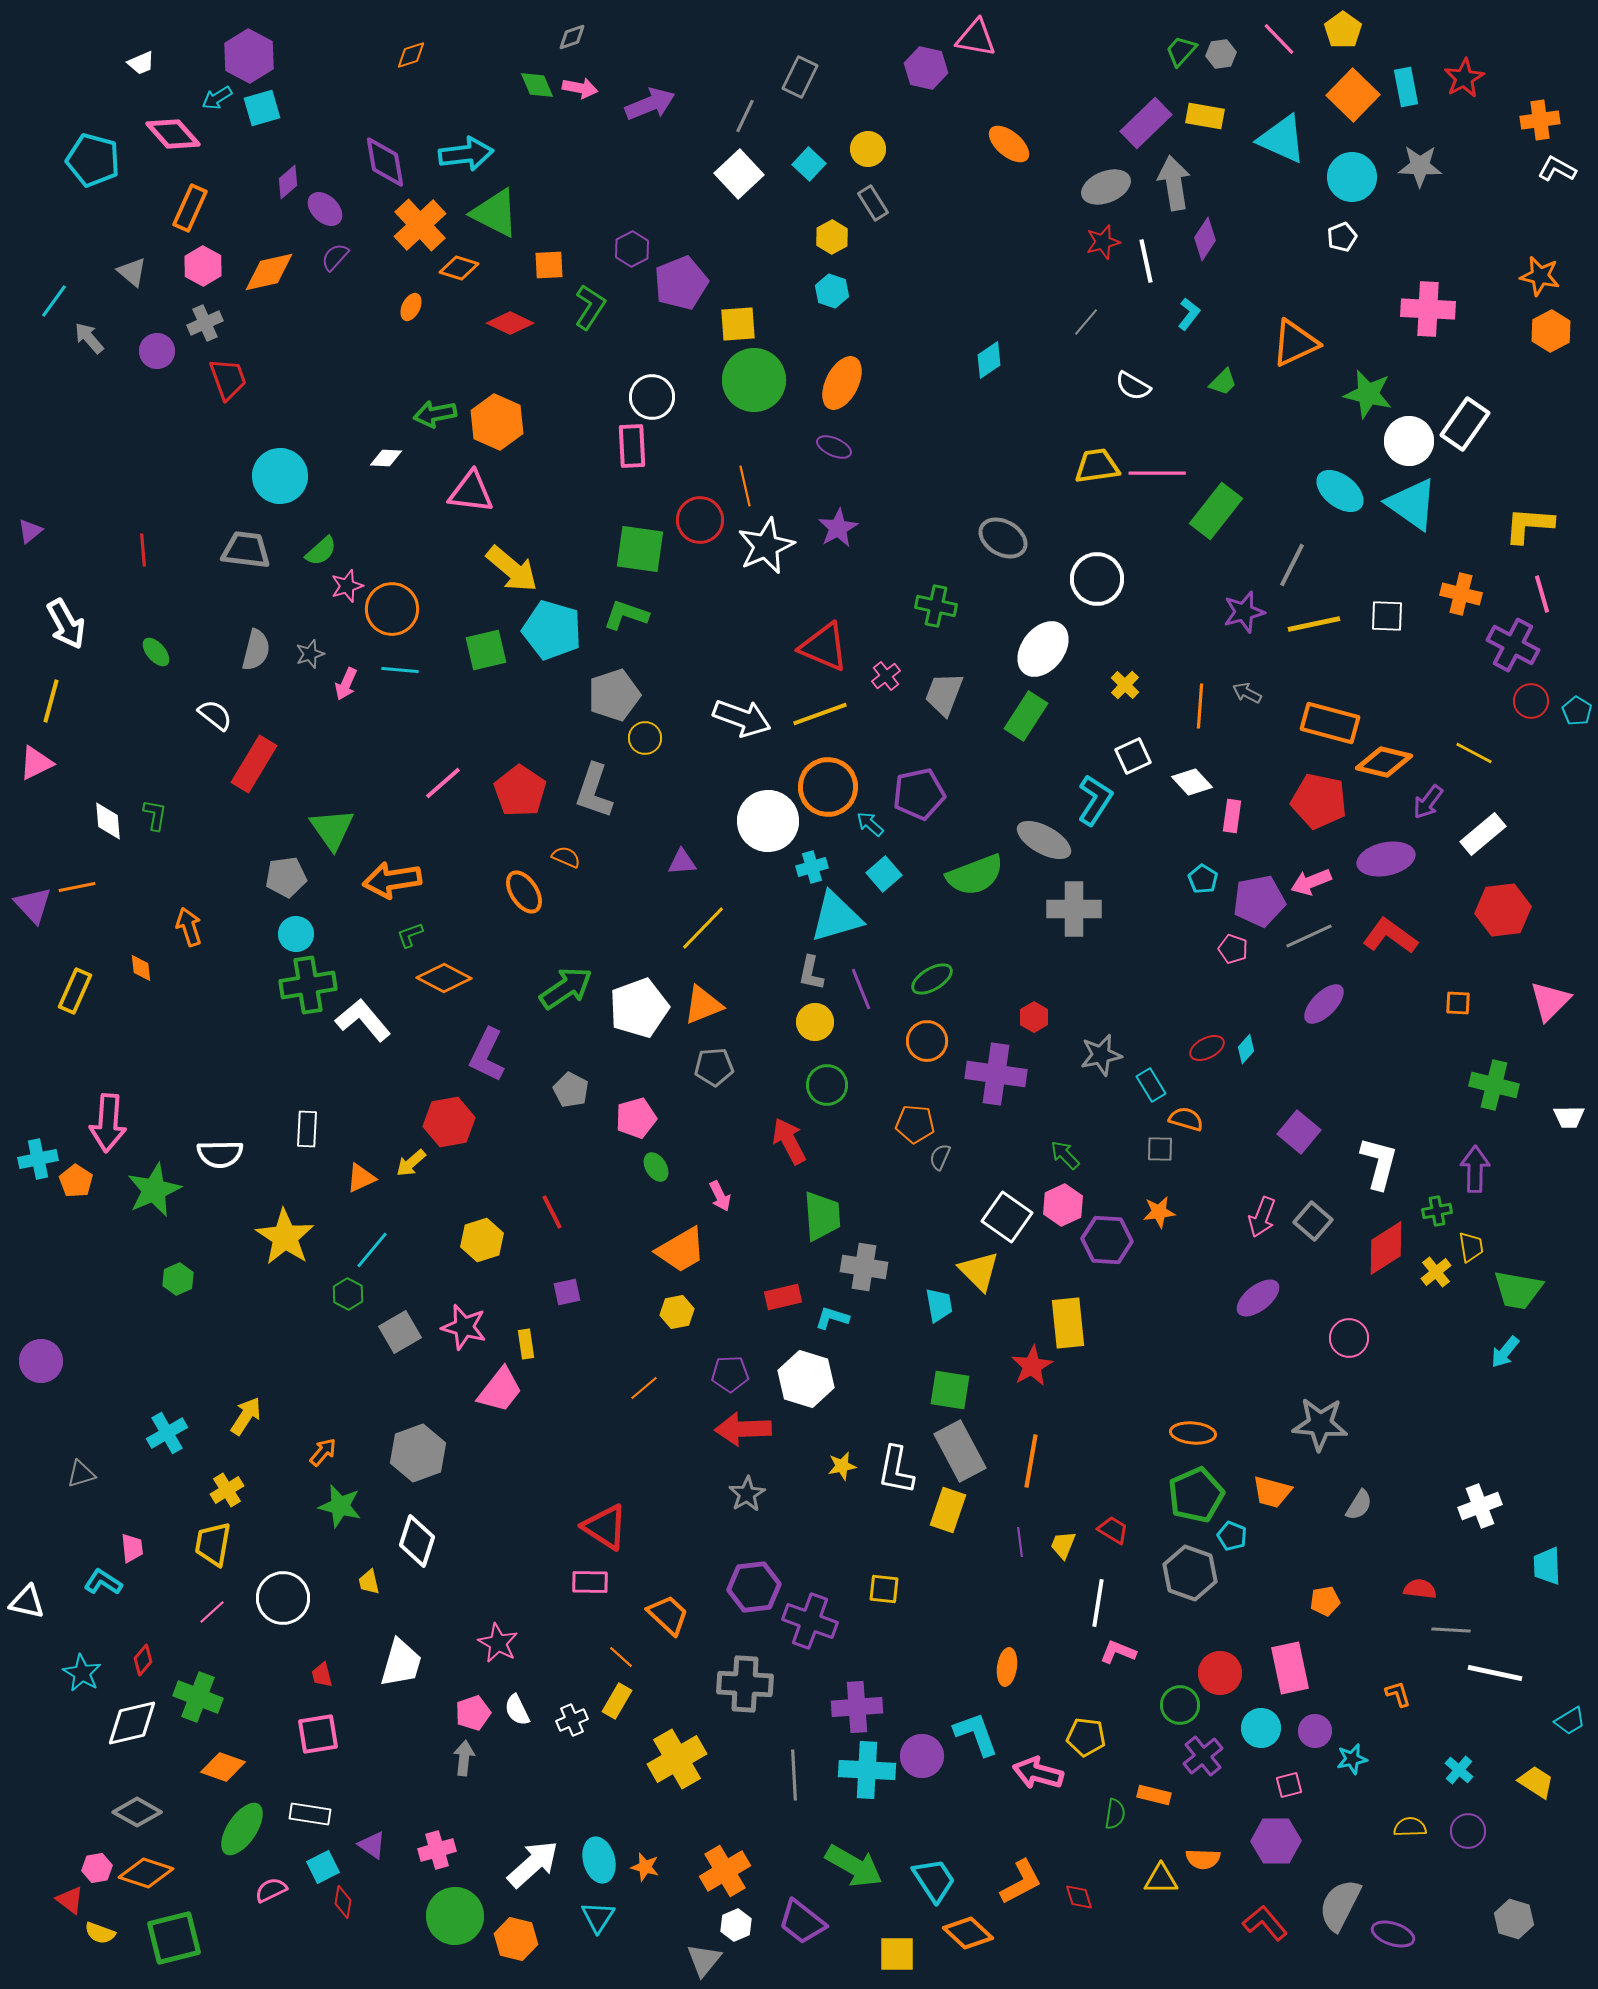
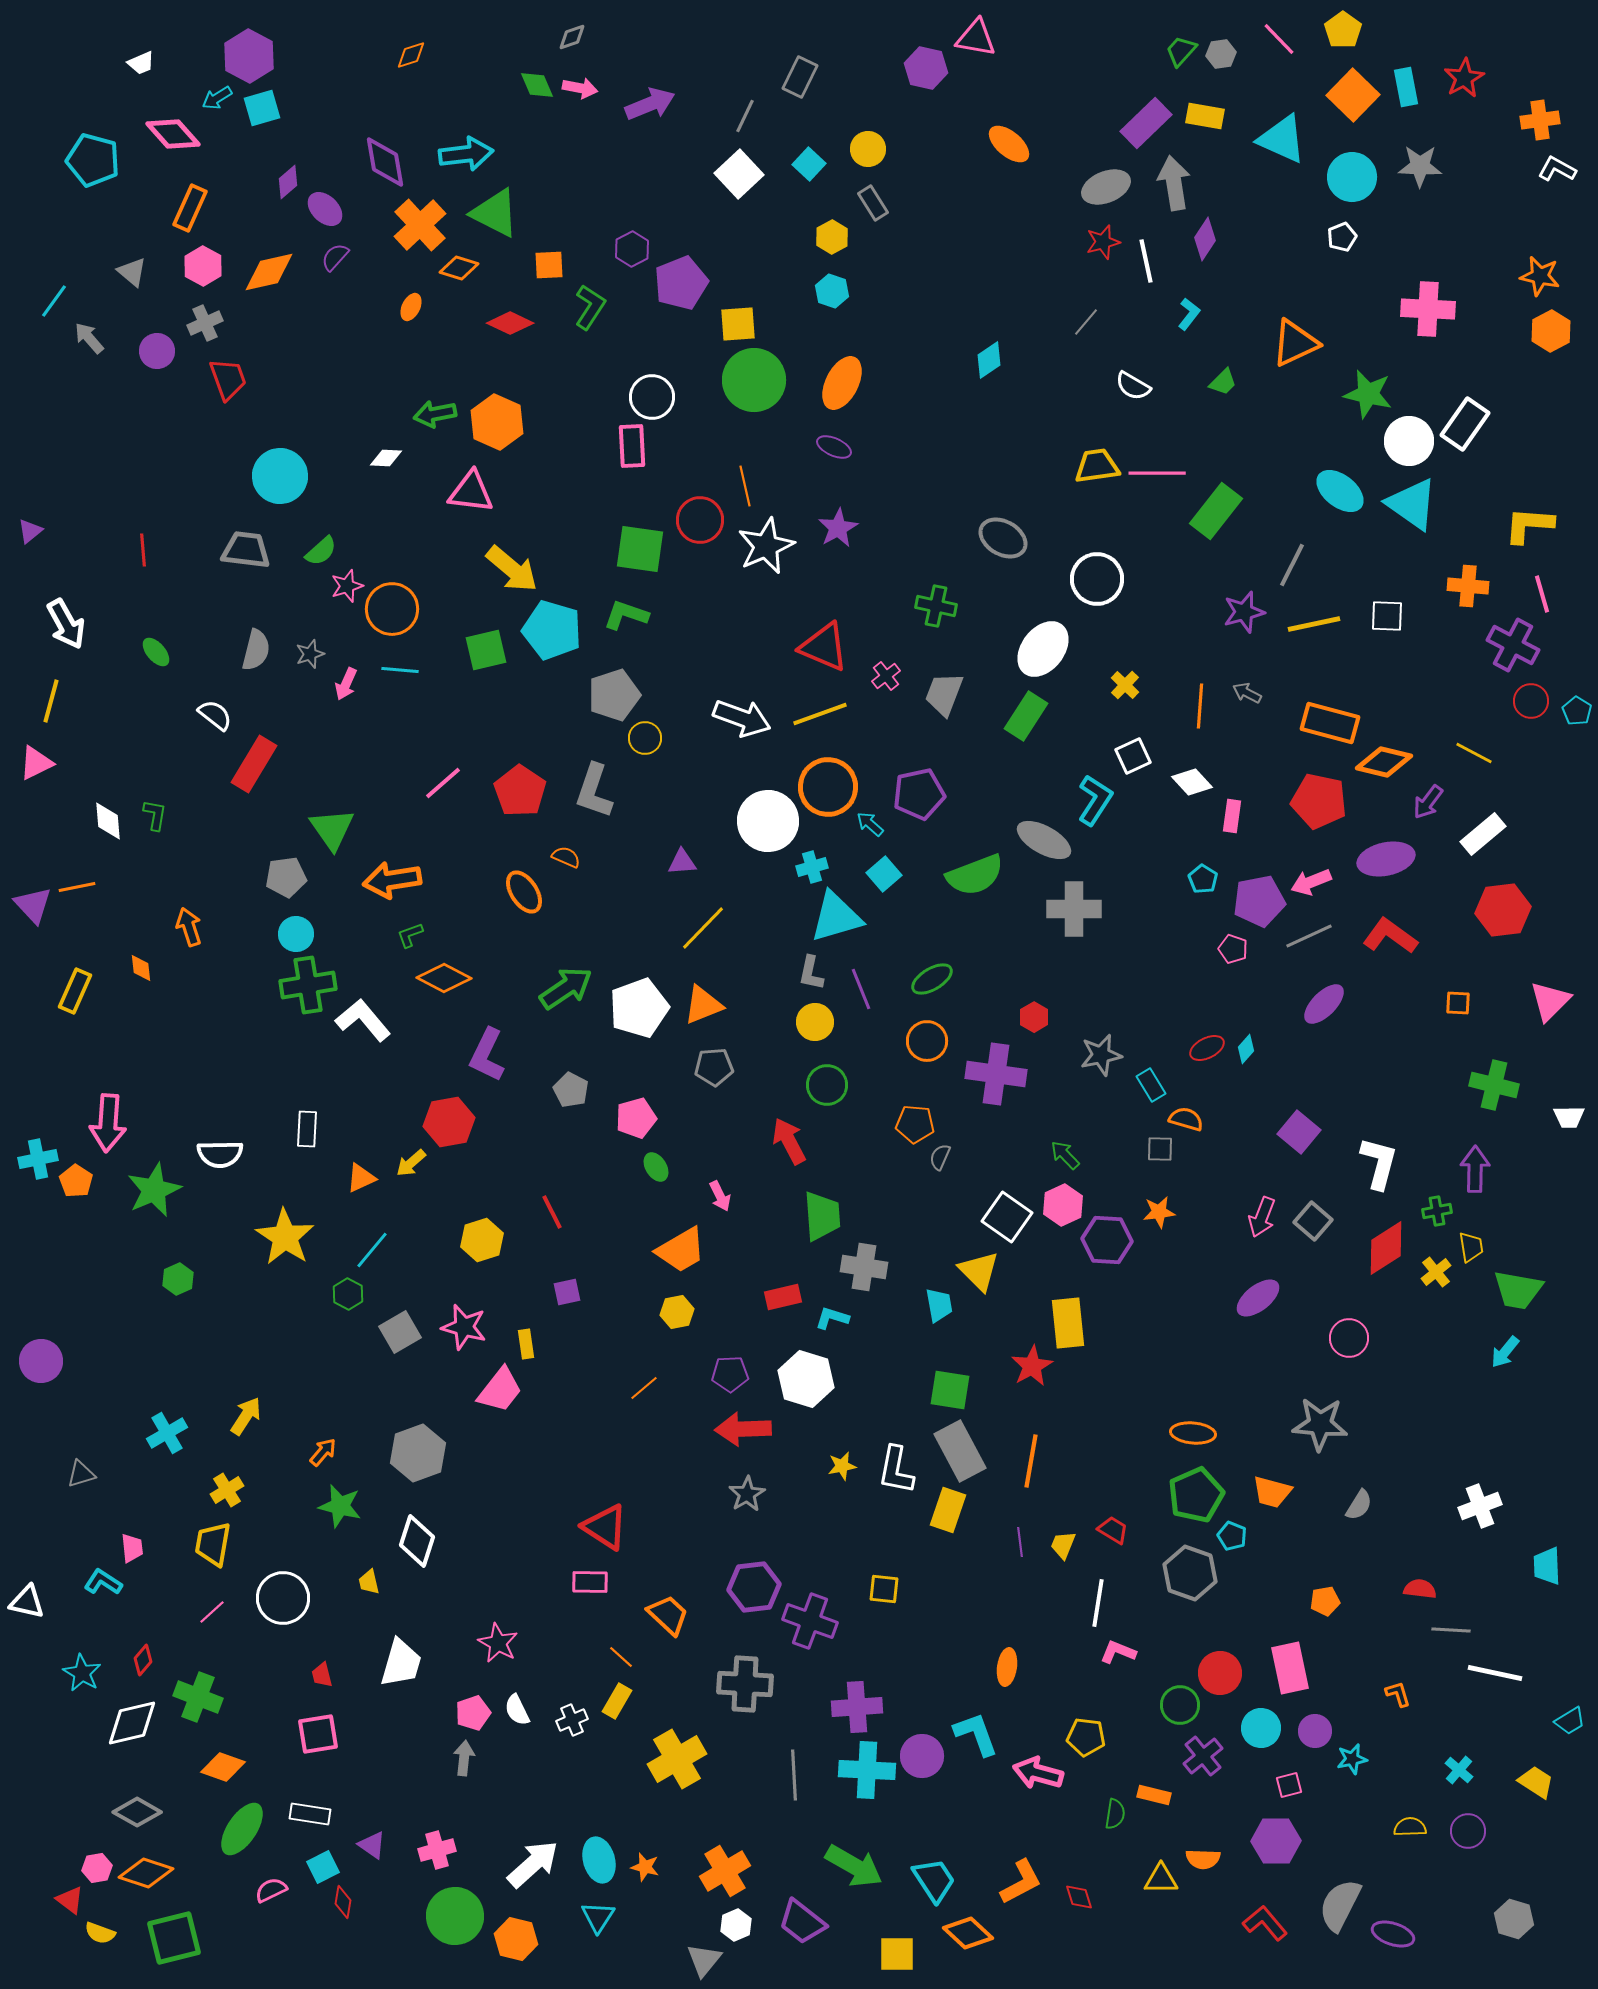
orange cross at (1461, 594): moved 7 px right, 8 px up; rotated 9 degrees counterclockwise
